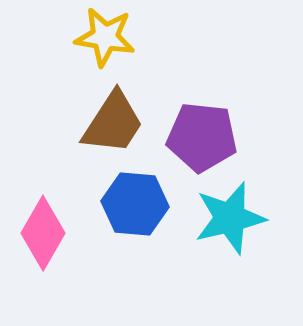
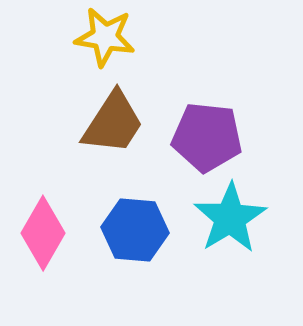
purple pentagon: moved 5 px right
blue hexagon: moved 26 px down
cyan star: rotated 18 degrees counterclockwise
